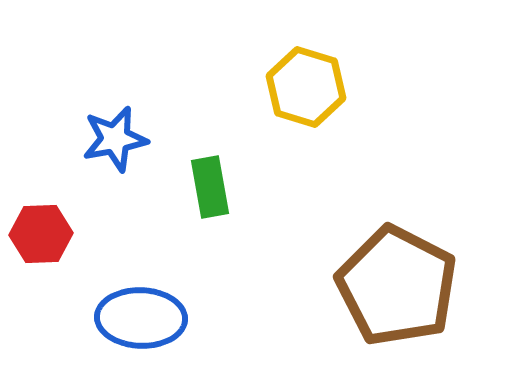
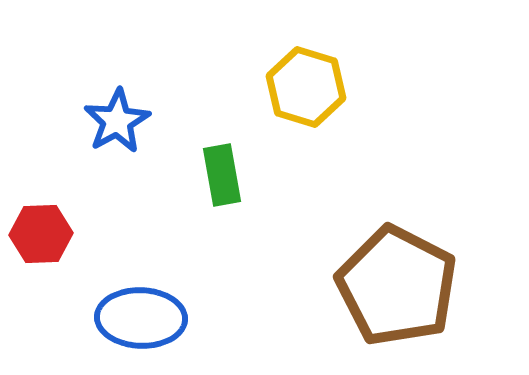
blue star: moved 2 px right, 18 px up; rotated 18 degrees counterclockwise
green rectangle: moved 12 px right, 12 px up
